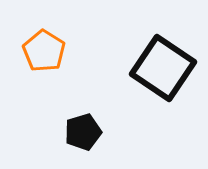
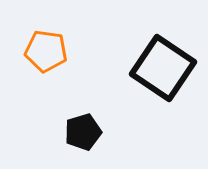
orange pentagon: moved 2 px right; rotated 24 degrees counterclockwise
